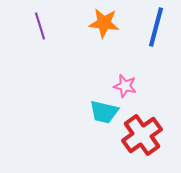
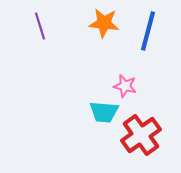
blue line: moved 8 px left, 4 px down
cyan trapezoid: rotated 8 degrees counterclockwise
red cross: moved 1 px left
